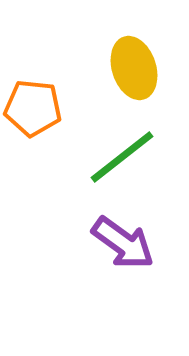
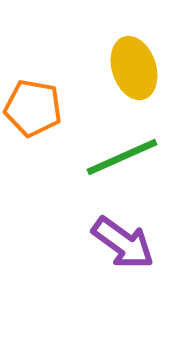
orange pentagon: rotated 4 degrees clockwise
green line: rotated 14 degrees clockwise
